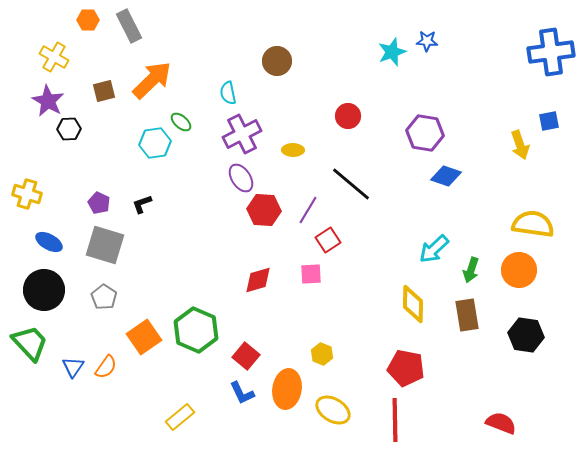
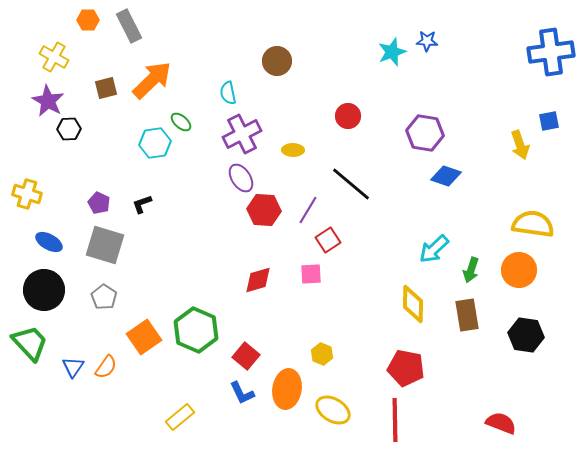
brown square at (104, 91): moved 2 px right, 3 px up
